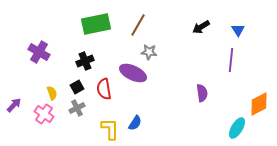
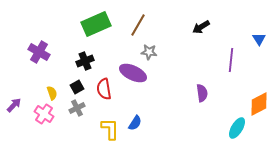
green rectangle: rotated 12 degrees counterclockwise
blue triangle: moved 21 px right, 9 px down
